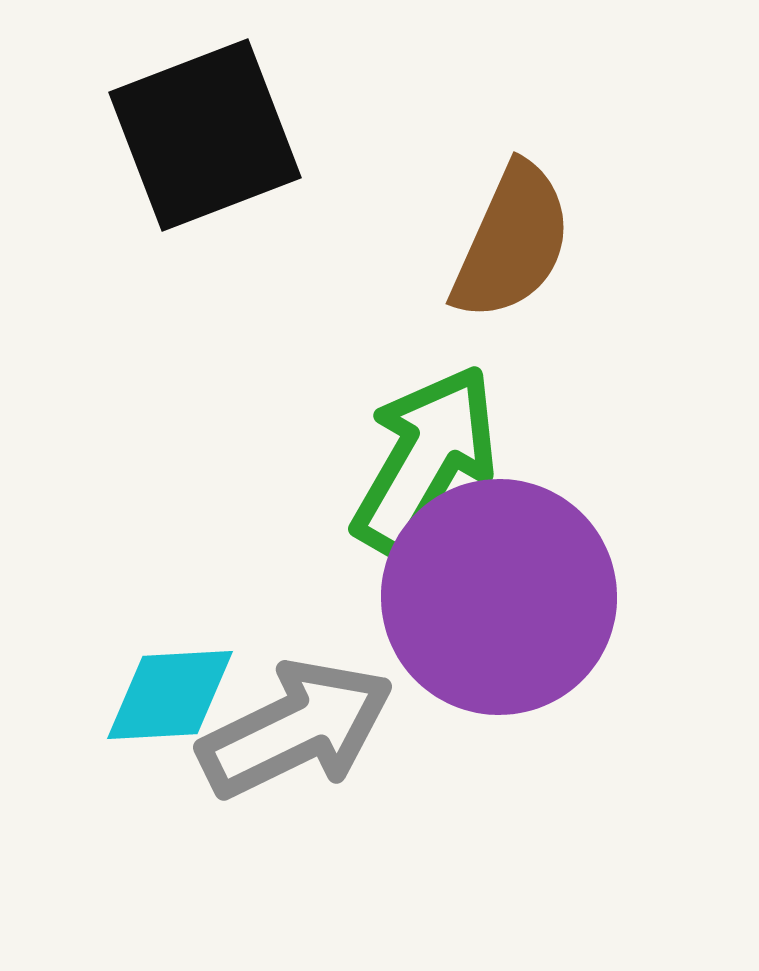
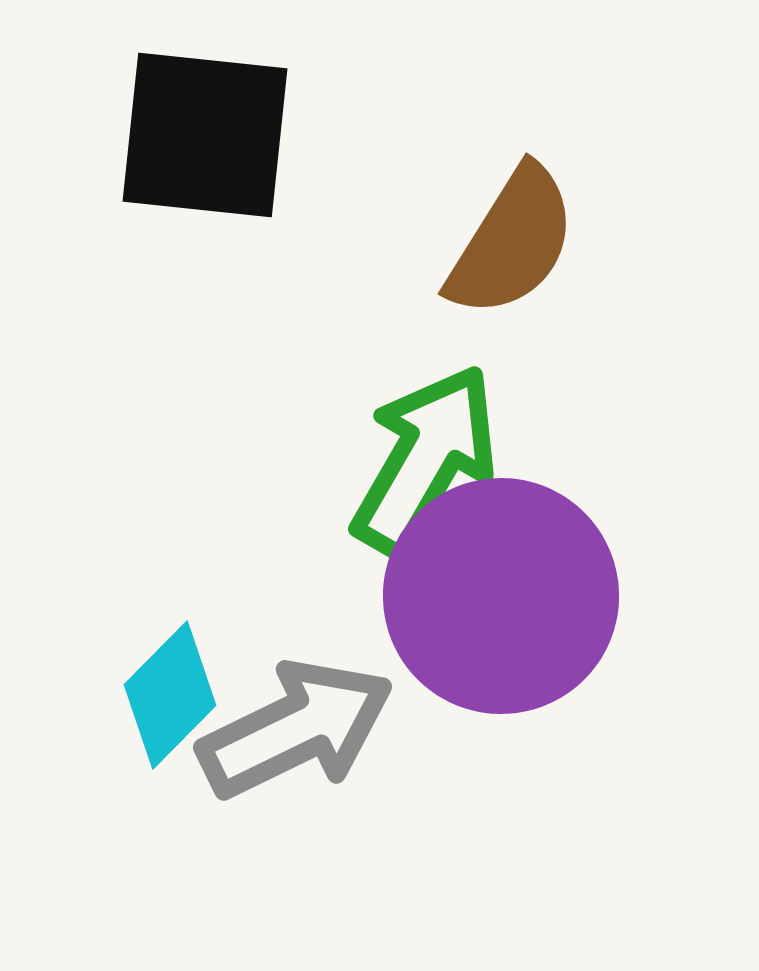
black square: rotated 27 degrees clockwise
brown semicircle: rotated 8 degrees clockwise
purple circle: moved 2 px right, 1 px up
cyan diamond: rotated 42 degrees counterclockwise
